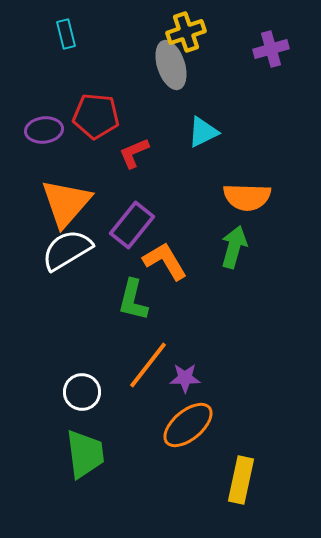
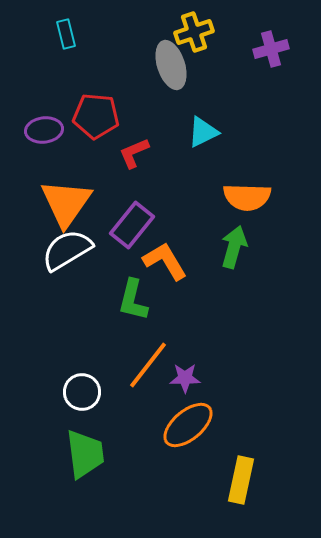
yellow cross: moved 8 px right
orange triangle: rotated 6 degrees counterclockwise
